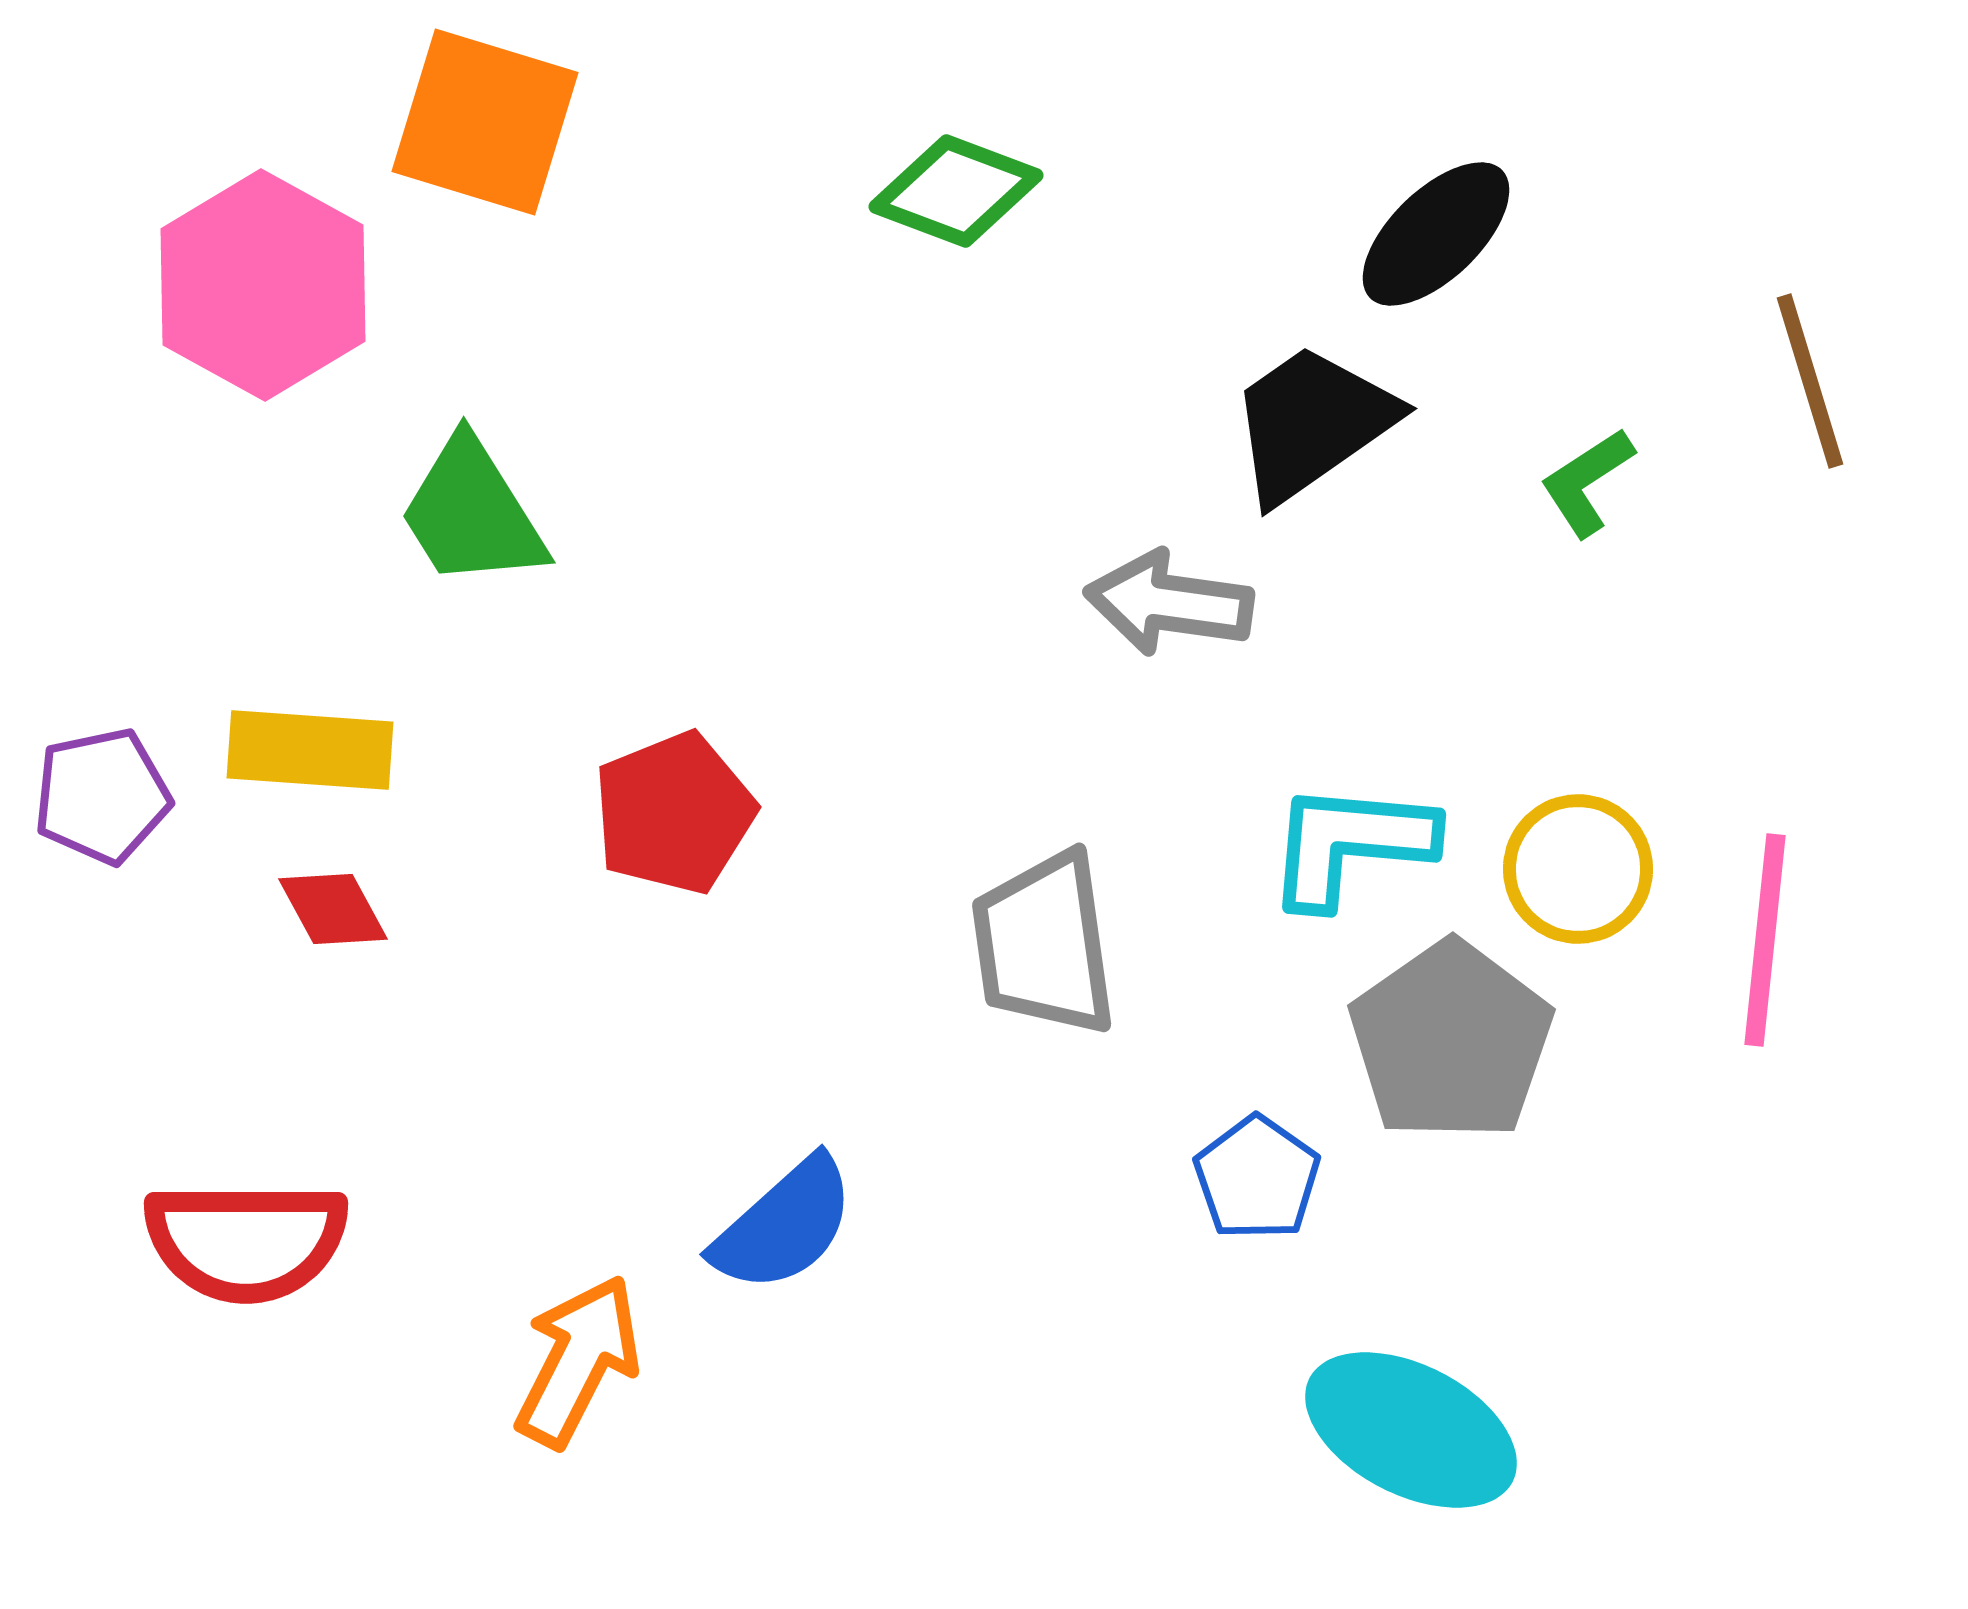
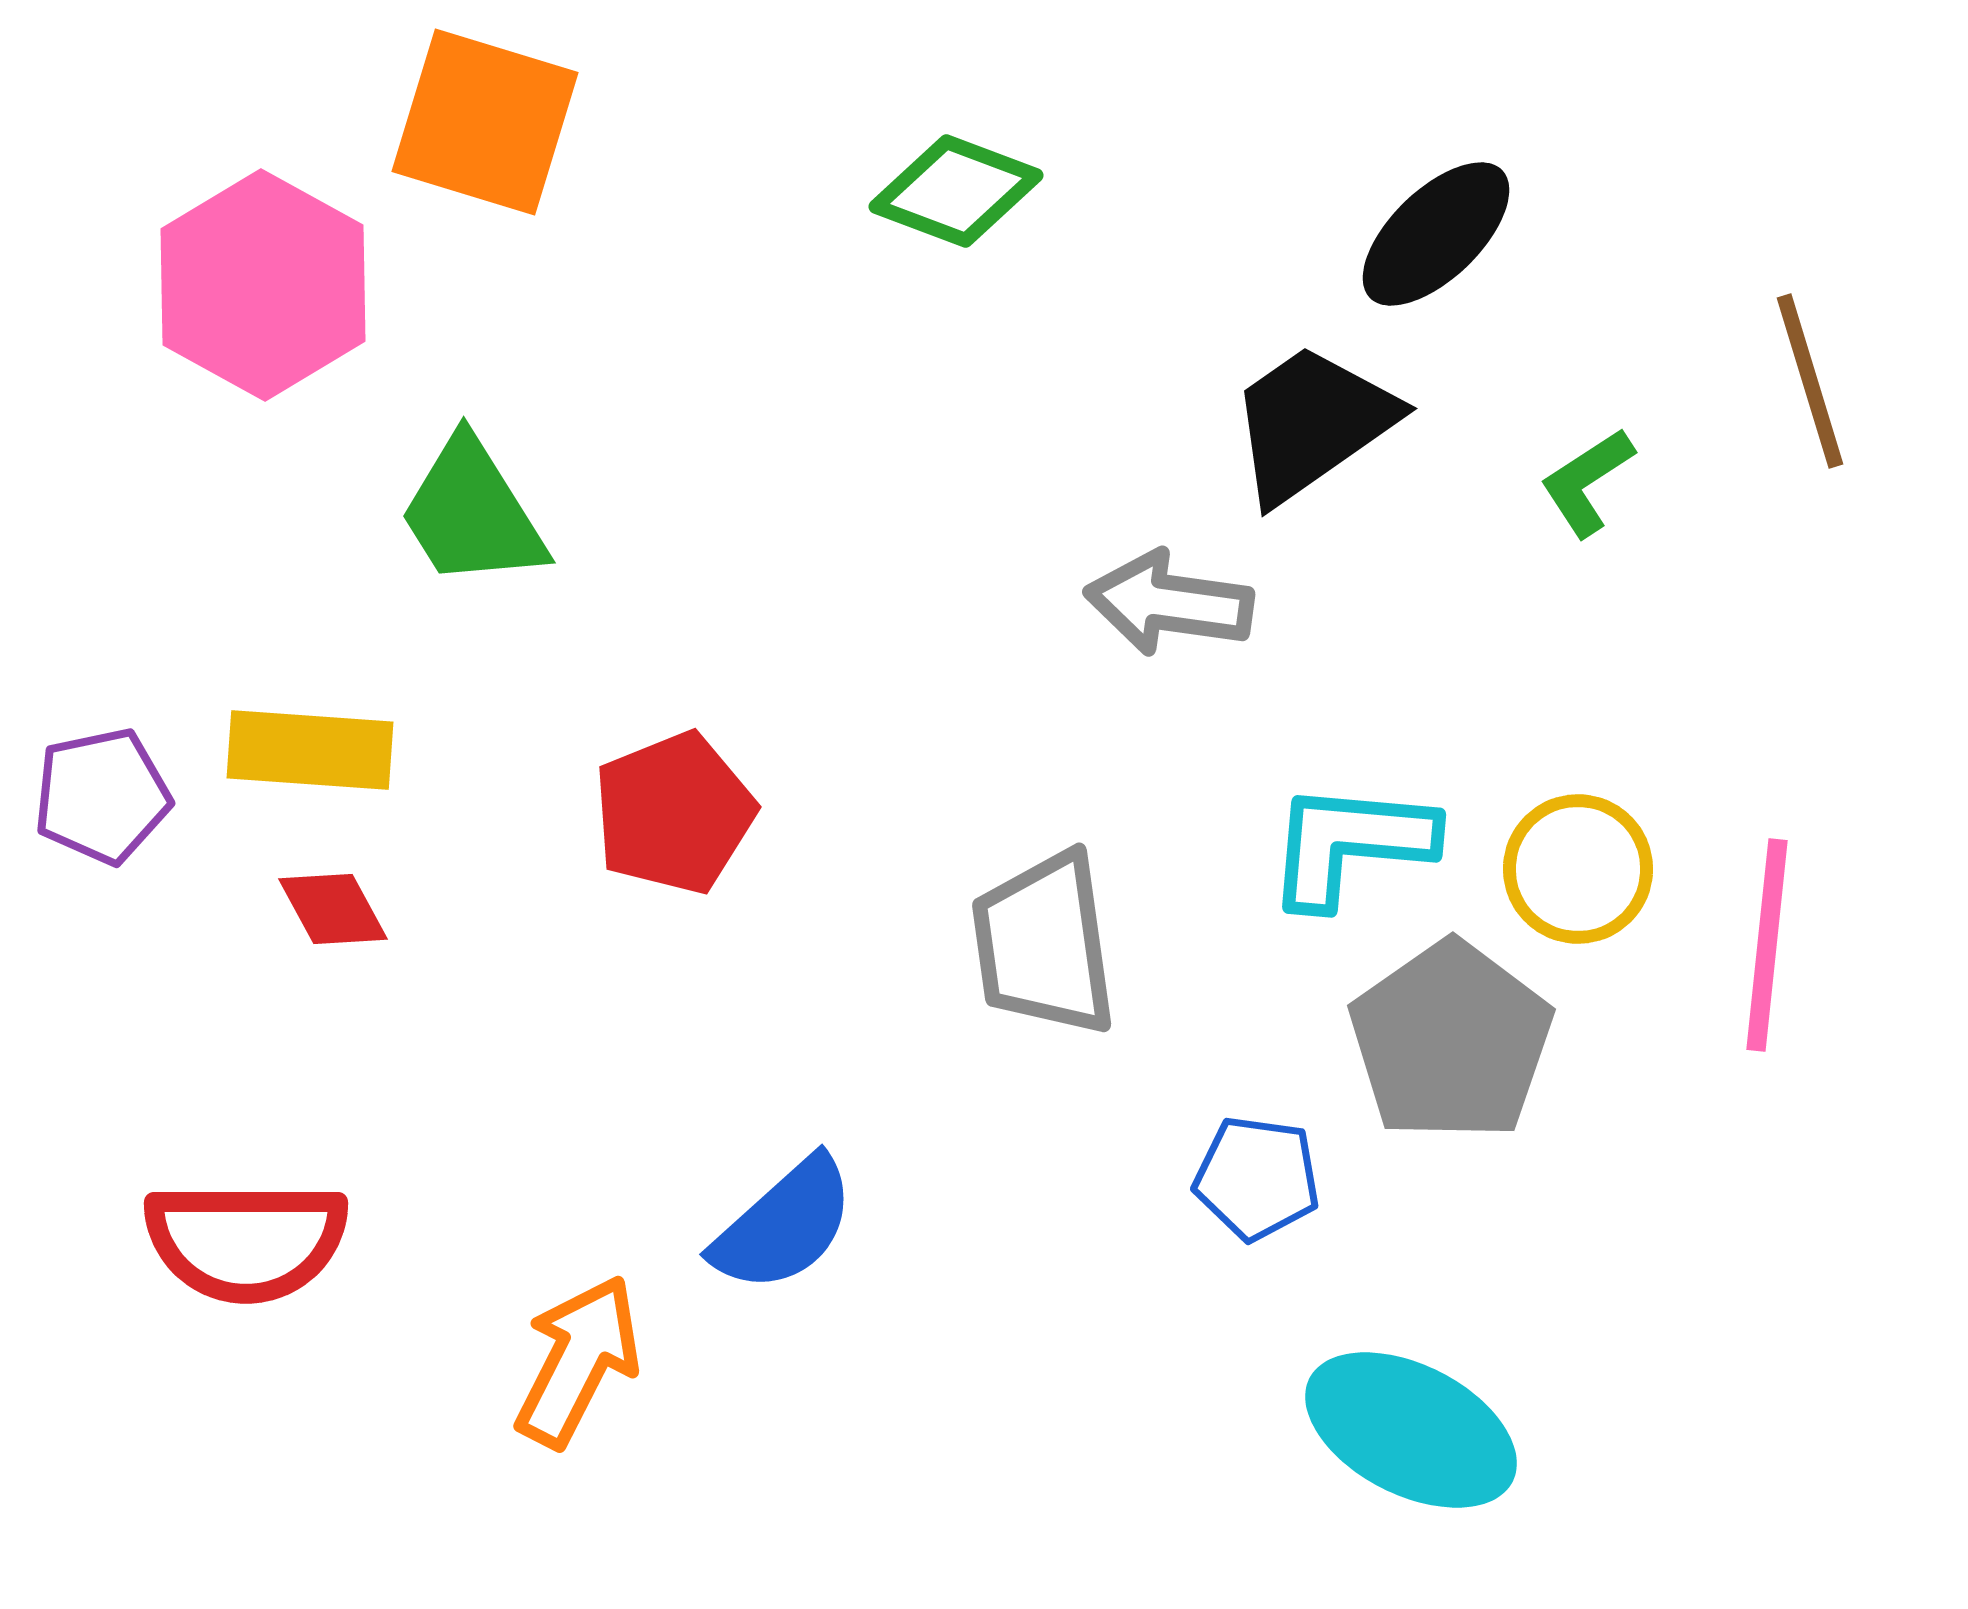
pink line: moved 2 px right, 5 px down
blue pentagon: rotated 27 degrees counterclockwise
